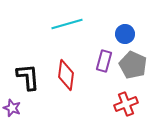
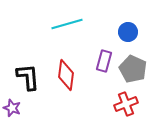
blue circle: moved 3 px right, 2 px up
gray pentagon: moved 4 px down
